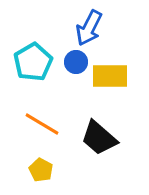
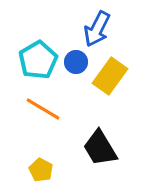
blue arrow: moved 8 px right, 1 px down
cyan pentagon: moved 5 px right, 2 px up
yellow rectangle: rotated 54 degrees counterclockwise
orange line: moved 1 px right, 15 px up
black trapezoid: moved 1 px right, 10 px down; rotated 18 degrees clockwise
